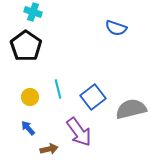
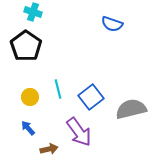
blue semicircle: moved 4 px left, 4 px up
blue square: moved 2 px left
